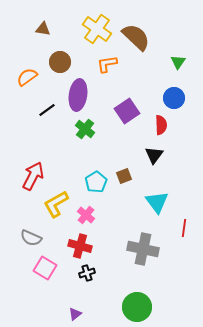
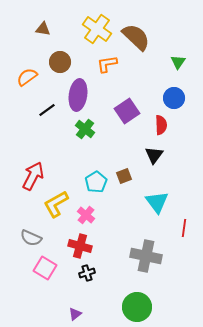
gray cross: moved 3 px right, 7 px down
